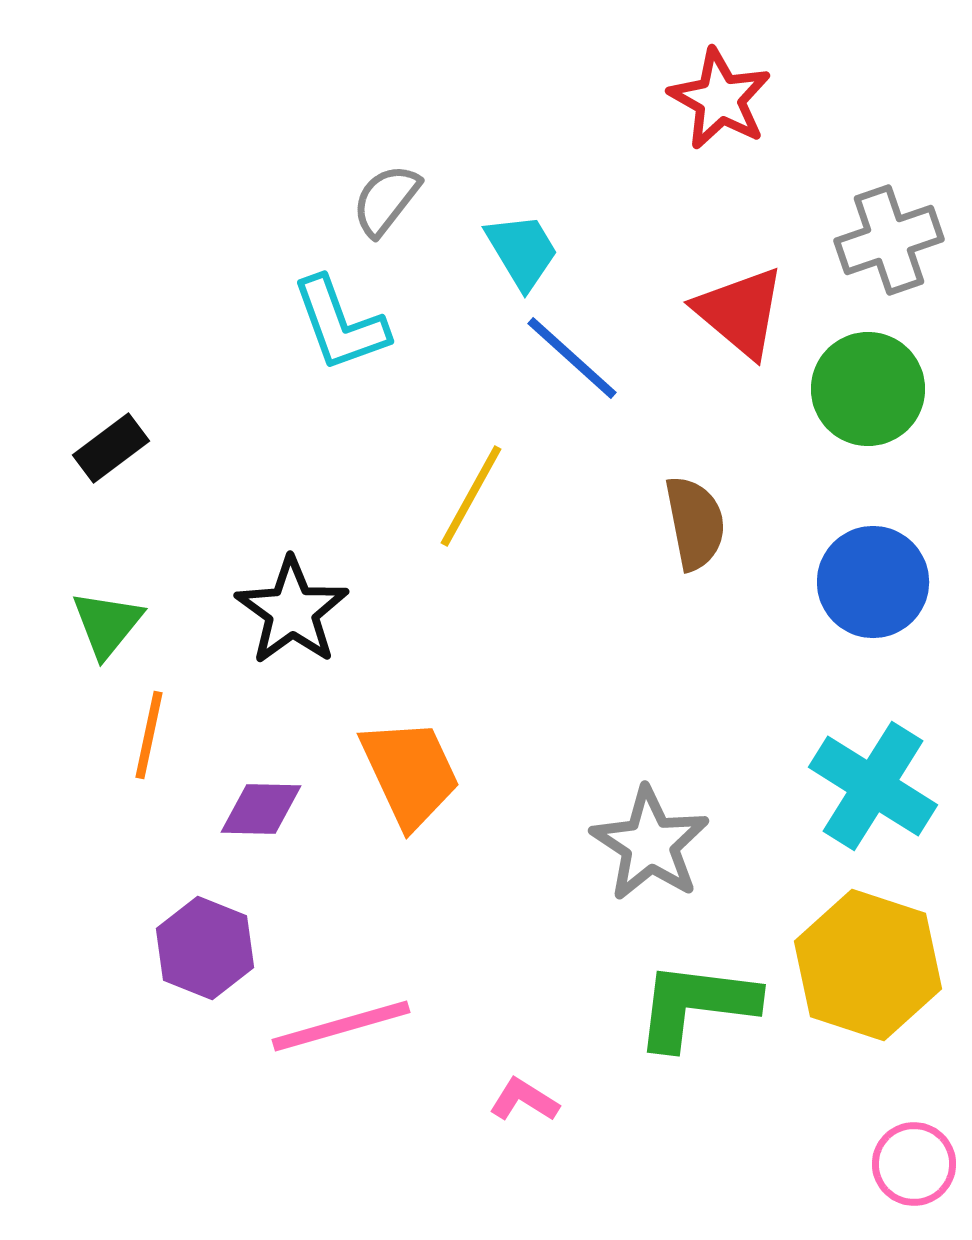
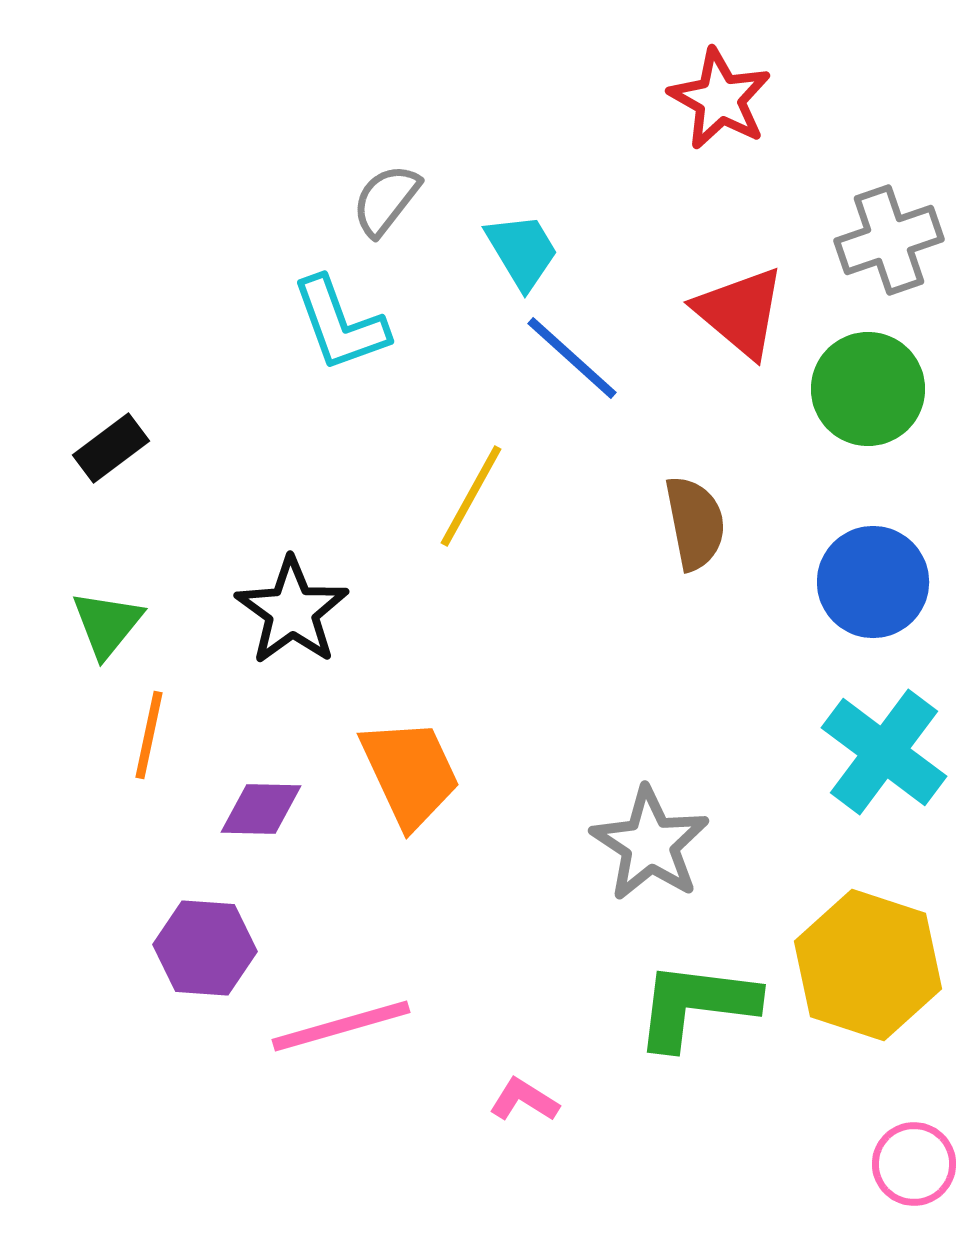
cyan cross: moved 11 px right, 34 px up; rotated 5 degrees clockwise
purple hexagon: rotated 18 degrees counterclockwise
